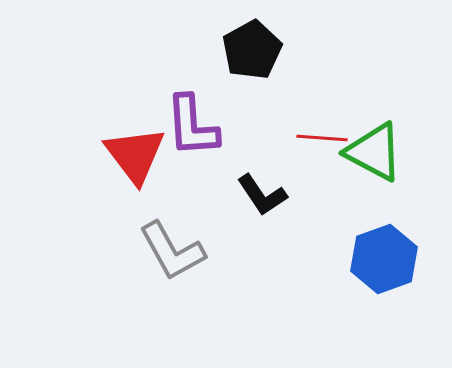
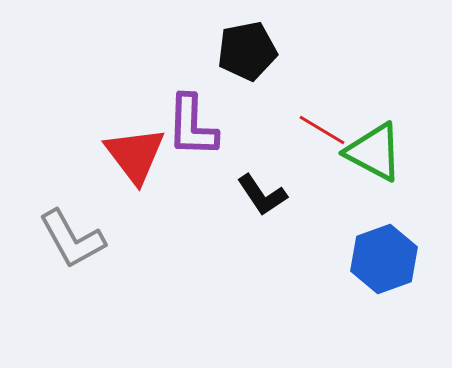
black pentagon: moved 5 px left, 1 px down; rotated 18 degrees clockwise
purple L-shape: rotated 6 degrees clockwise
red line: moved 8 px up; rotated 27 degrees clockwise
gray L-shape: moved 100 px left, 12 px up
